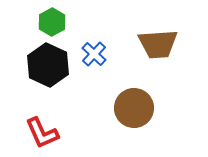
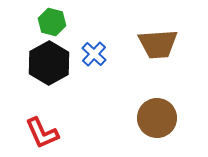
green hexagon: rotated 16 degrees counterclockwise
black hexagon: moved 1 px right, 2 px up; rotated 6 degrees clockwise
brown circle: moved 23 px right, 10 px down
